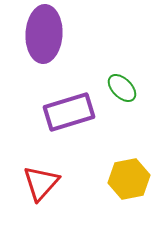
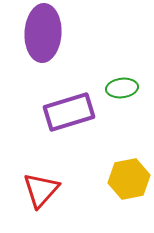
purple ellipse: moved 1 px left, 1 px up
green ellipse: rotated 52 degrees counterclockwise
red triangle: moved 7 px down
